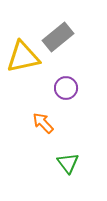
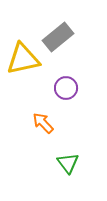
yellow triangle: moved 2 px down
